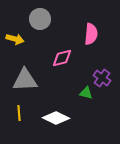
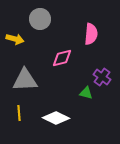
purple cross: moved 1 px up
